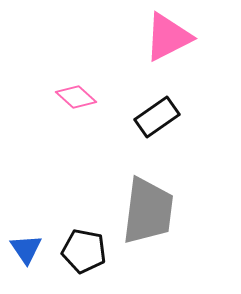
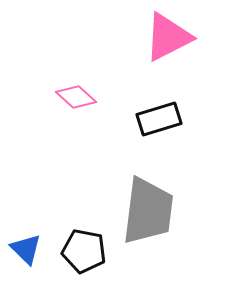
black rectangle: moved 2 px right, 2 px down; rotated 18 degrees clockwise
blue triangle: rotated 12 degrees counterclockwise
